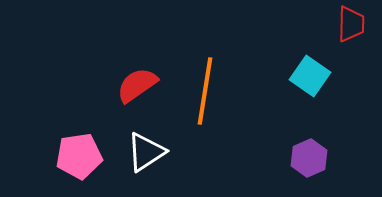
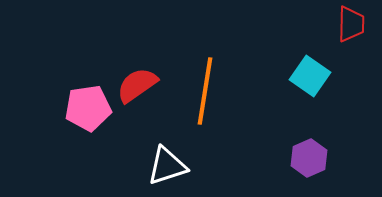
white triangle: moved 21 px right, 14 px down; rotated 15 degrees clockwise
pink pentagon: moved 9 px right, 48 px up
